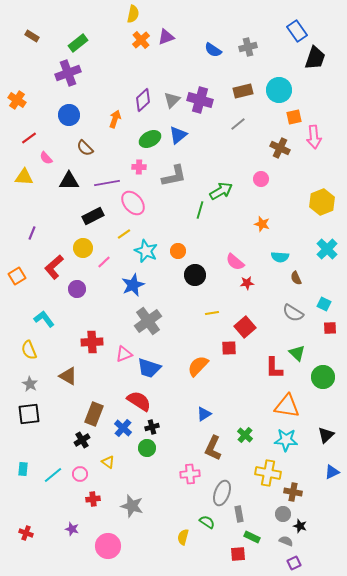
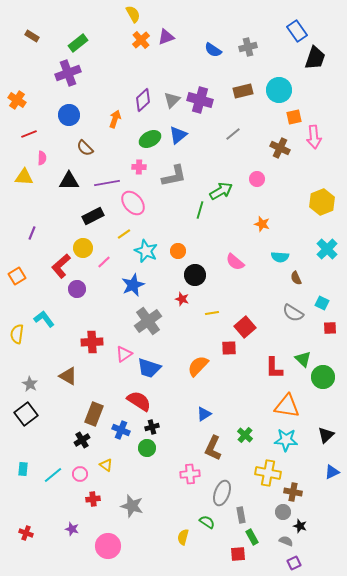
yellow semicircle at (133, 14): rotated 42 degrees counterclockwise
gray line at (238, 124): moved 5 px left, 10 px down
red line at (29, 138): moved 4 px up; rotated 14 degrees clockwise
pink semicircle at (46, 158): moved 4 px left; rotated 136 degrees counterclockwise
pink circle at (261, 179): moved 4 px left
red L-shape at (54, 267): moved 7 px right, 1 px up
red star at (247, 283): moved 65 px left, 16 px down; rotated 24 degrees clockwise
cyan square at (324, 304): moved 2 px left, 1 px up
yellow semicircle at (29, 350): moved 12 px left, 16 px up; rotated 30 degrees clockwise
green triangle at (297, 353): moved 6 px right, 6 px down
pink triangle at (124, 354): rotated 12 degrees counterclockwise
black square at (29, 414): moved 3 px left; rotated 30 degrees counterclockwise
blue cross at (123, 428): moved 2 px left, 2 px down; rotated 18 degrees counterclockwise
yellow triangle at (108, 462): moved 2 px left, 3 px down
gray rectangle at (239, 514): moved 2 px right, 1 px down
gray circle at (283, 514): moved 2 px up
green rectangle at (252, 537): rotated 35 degrees clockwise
